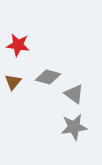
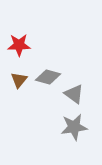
red star: moved 1 px right; rotated 10 degrees counterclockwise
brown triangle: moved 6 px right, 2 px up
